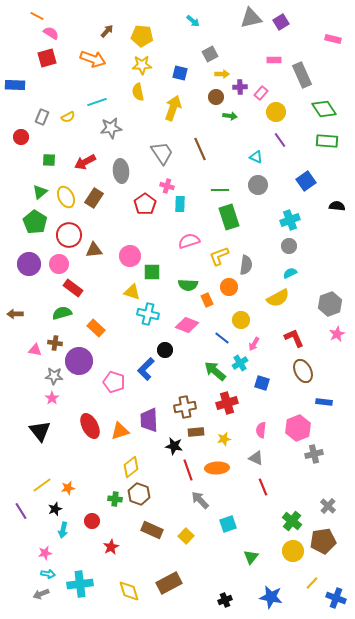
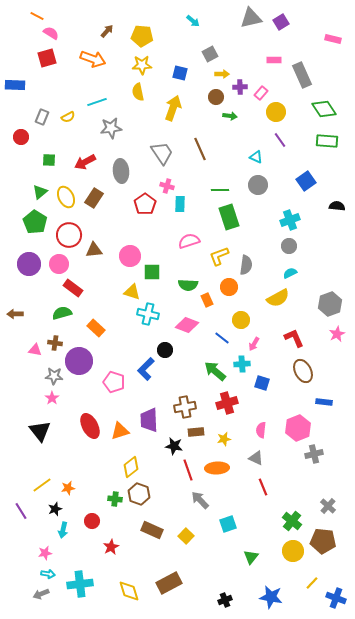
cyan cross at (240, 363): moved 2 px right, 1 px down; rotated 28 degrees clockwise
brown pentagon at (323, 541): rotated 15 degrees clockwise
